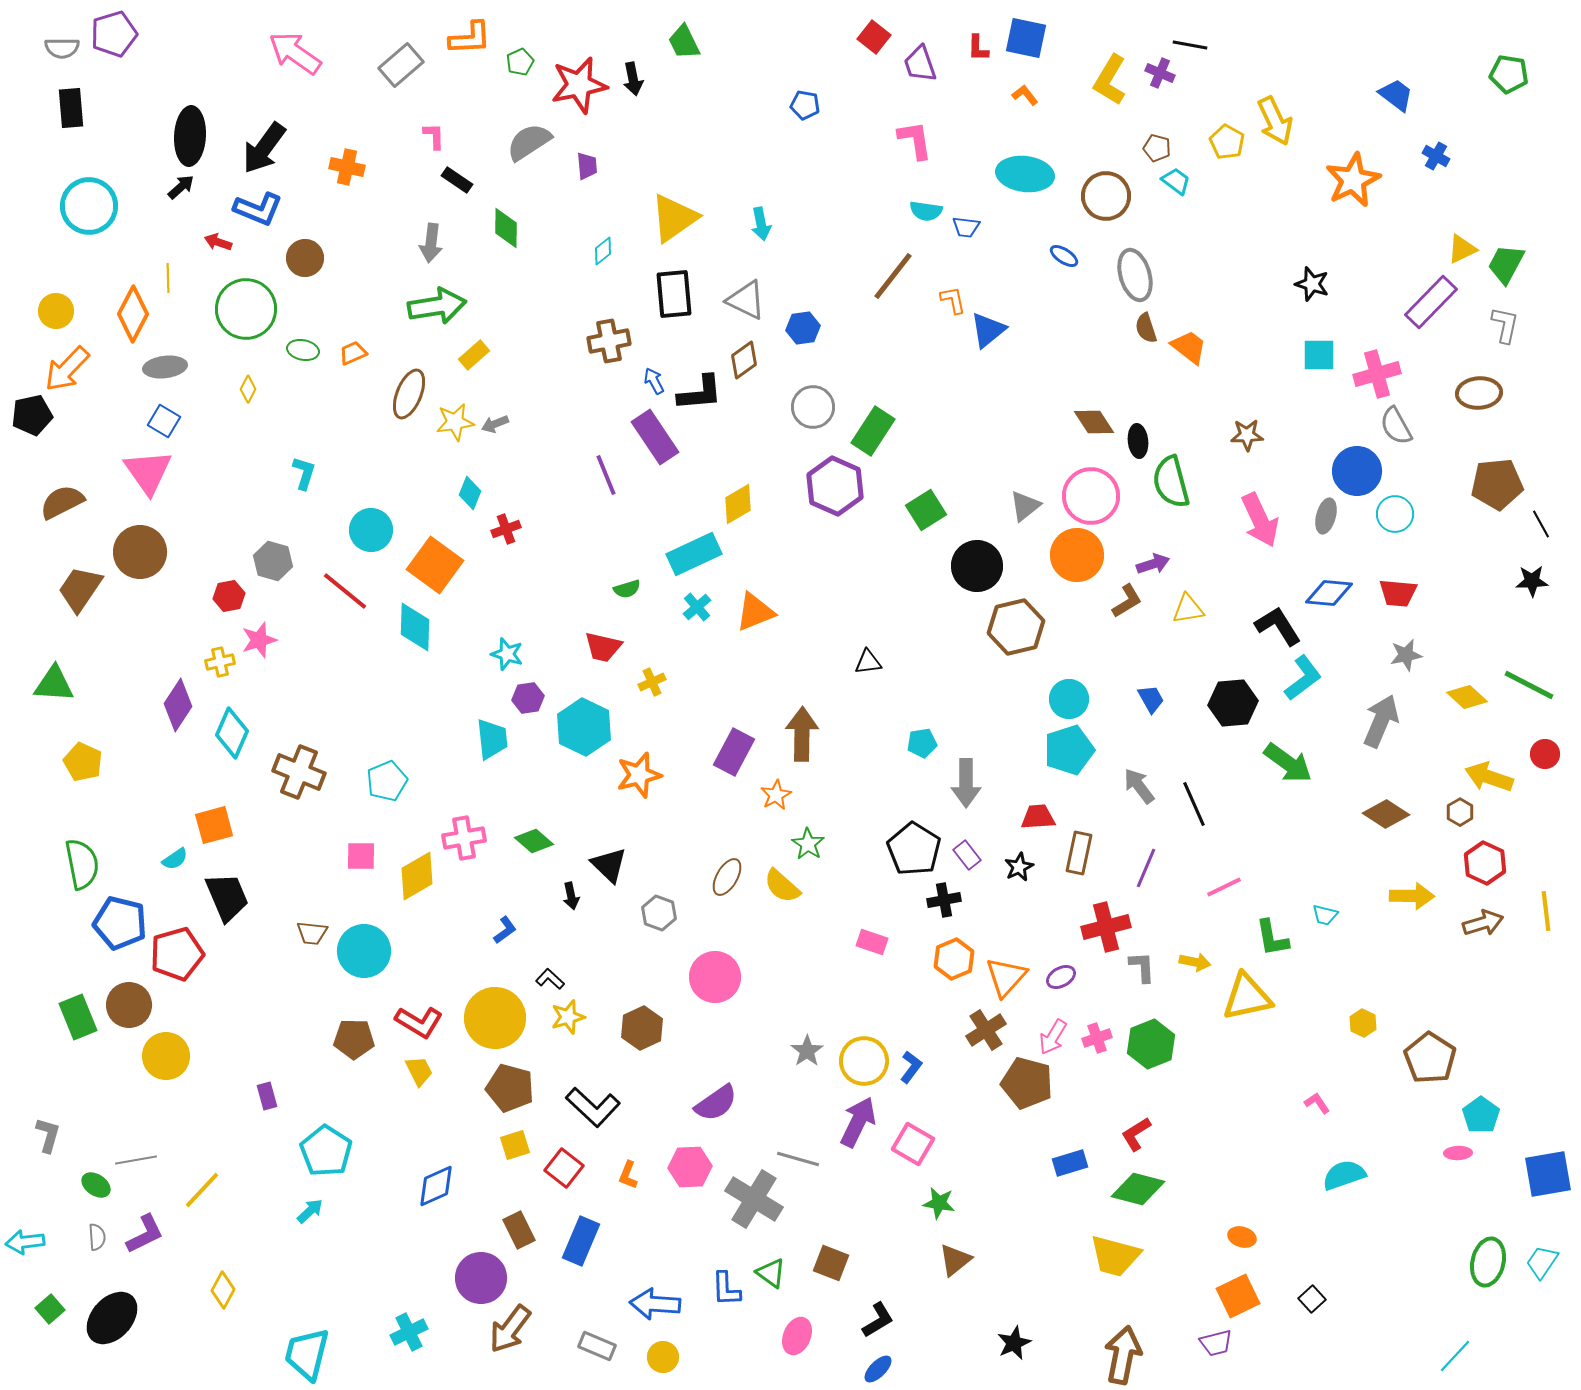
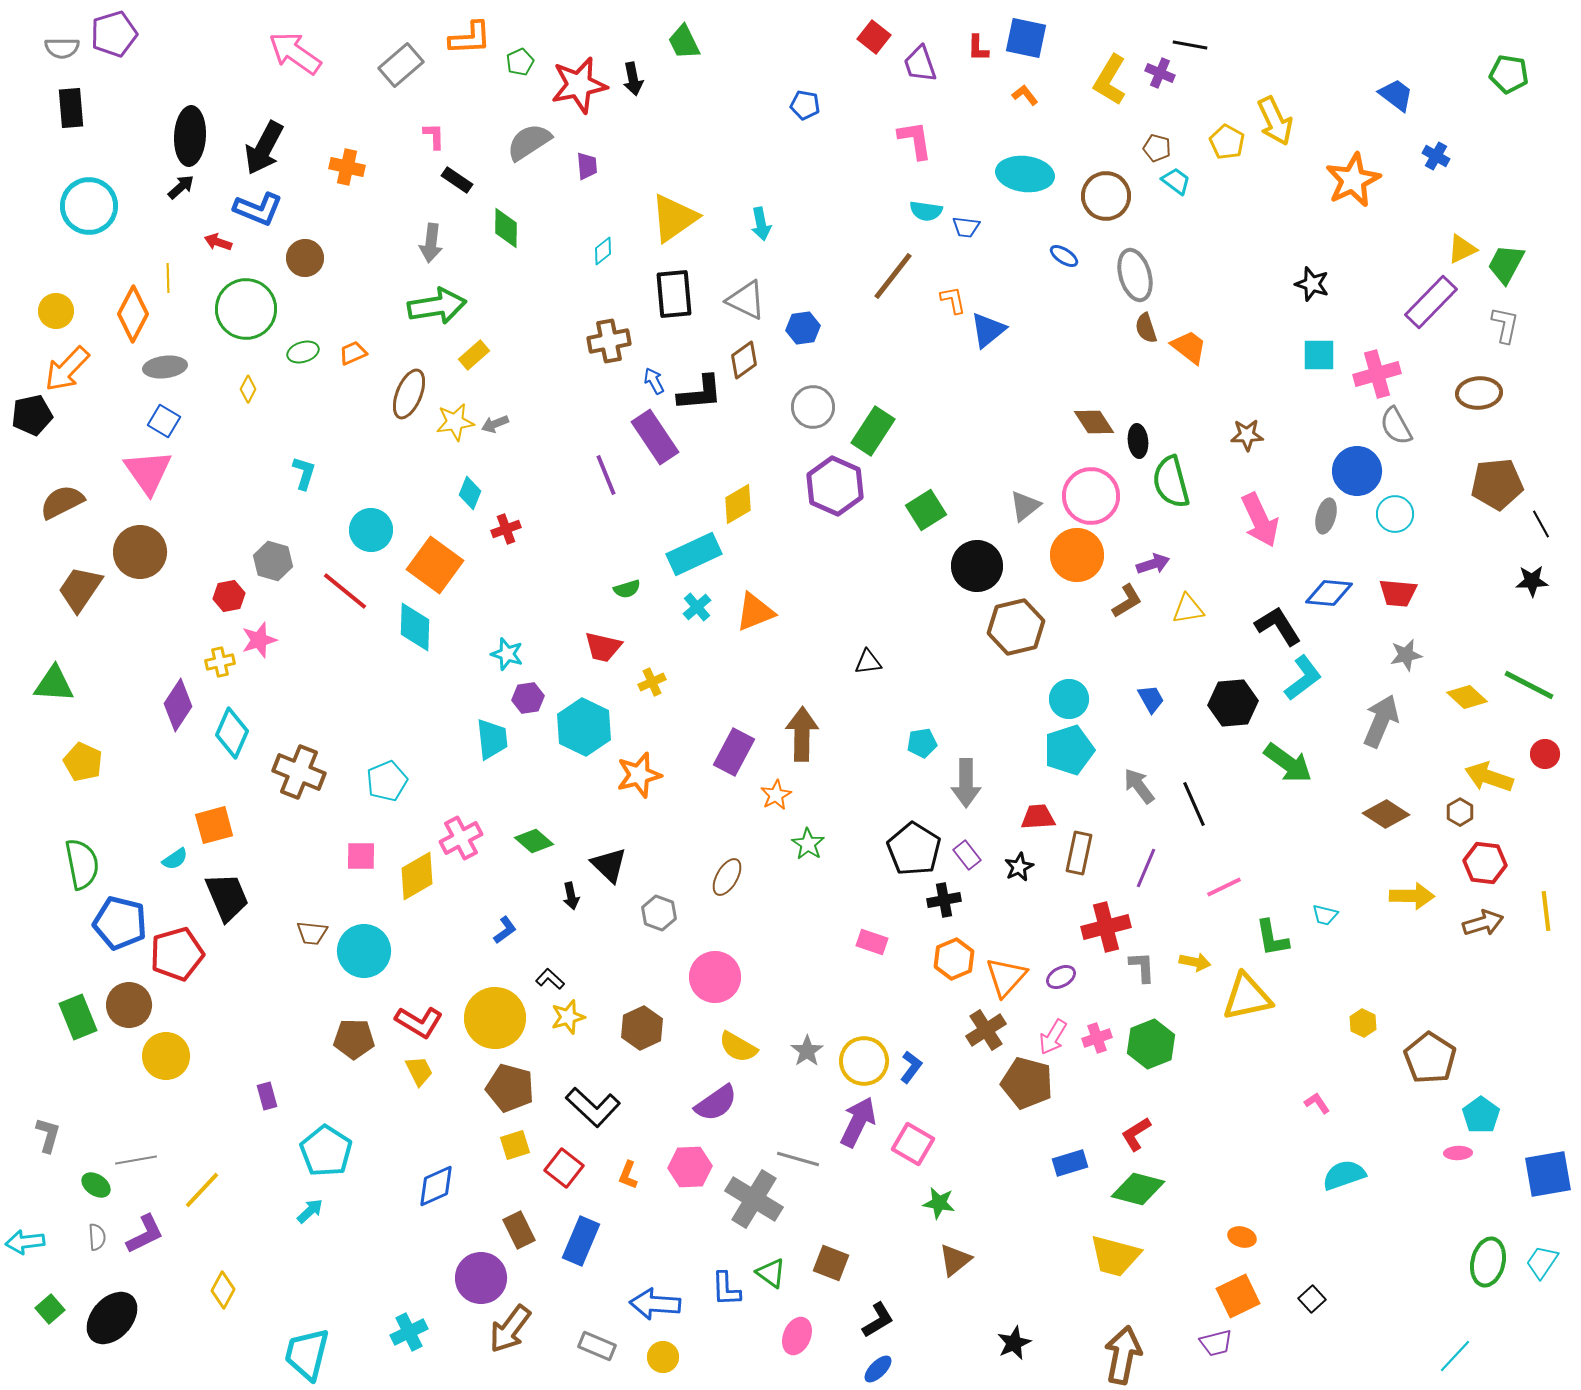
black arrow at (264, 148): rotated 8 degrees counterclockwise
green ellipse at (303, 350): moved 2 px down; rotated 28 degrees counterclockwise
pink cross at (464, 838): moved 3 px left; rotated 18 degrees counterclockwise
red hexagon at (1485, 863): rotated 18 degrees counterclockwise
yellow semicircle at (782, 886): moved 44 px left, 161 px down; rotated 12 degrees counterclockwise
